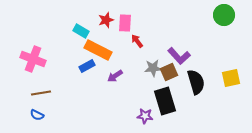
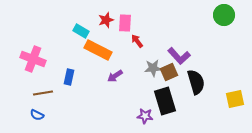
blue rectangle: moved 18 px left, 11 px down; rotated 49 degrees counterclockwise
yellow square: moved 4 px right, 21 px down
brown line: moved 2 px right
